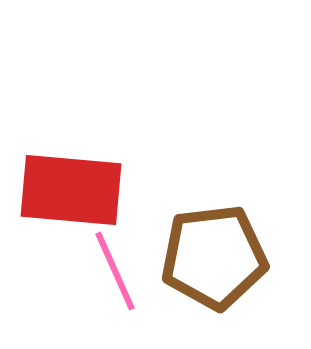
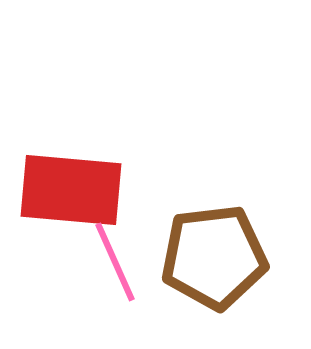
pink line: moved 9 px up
